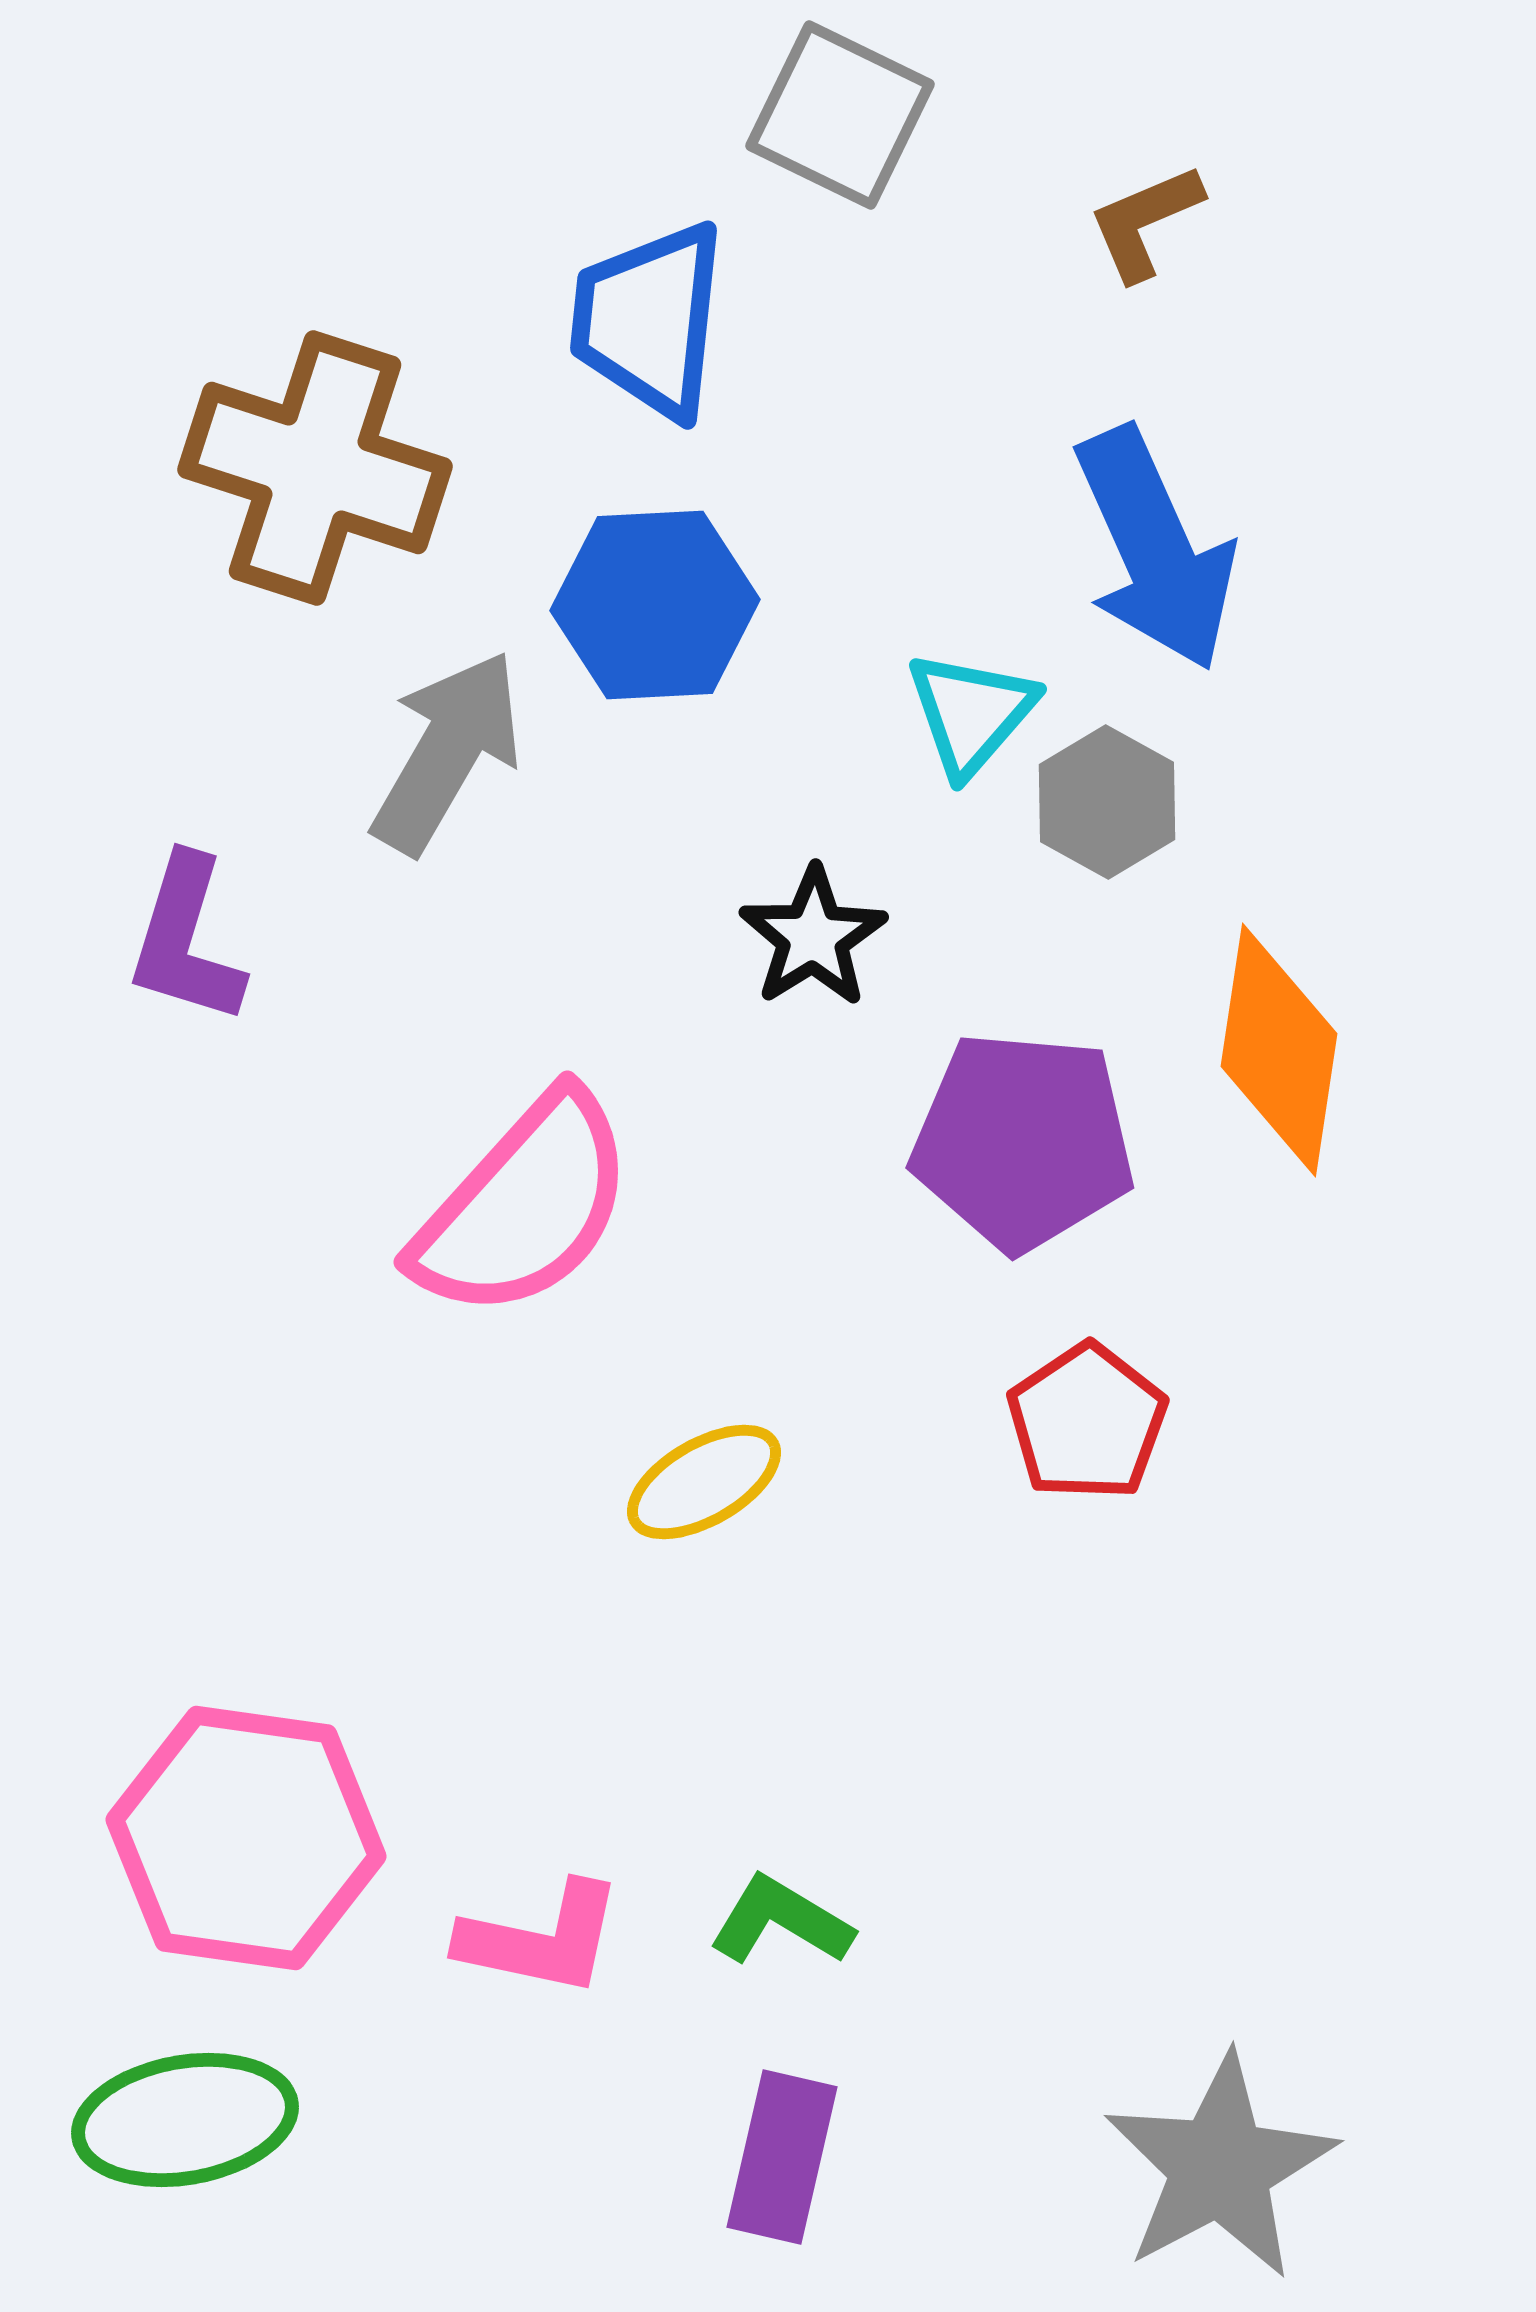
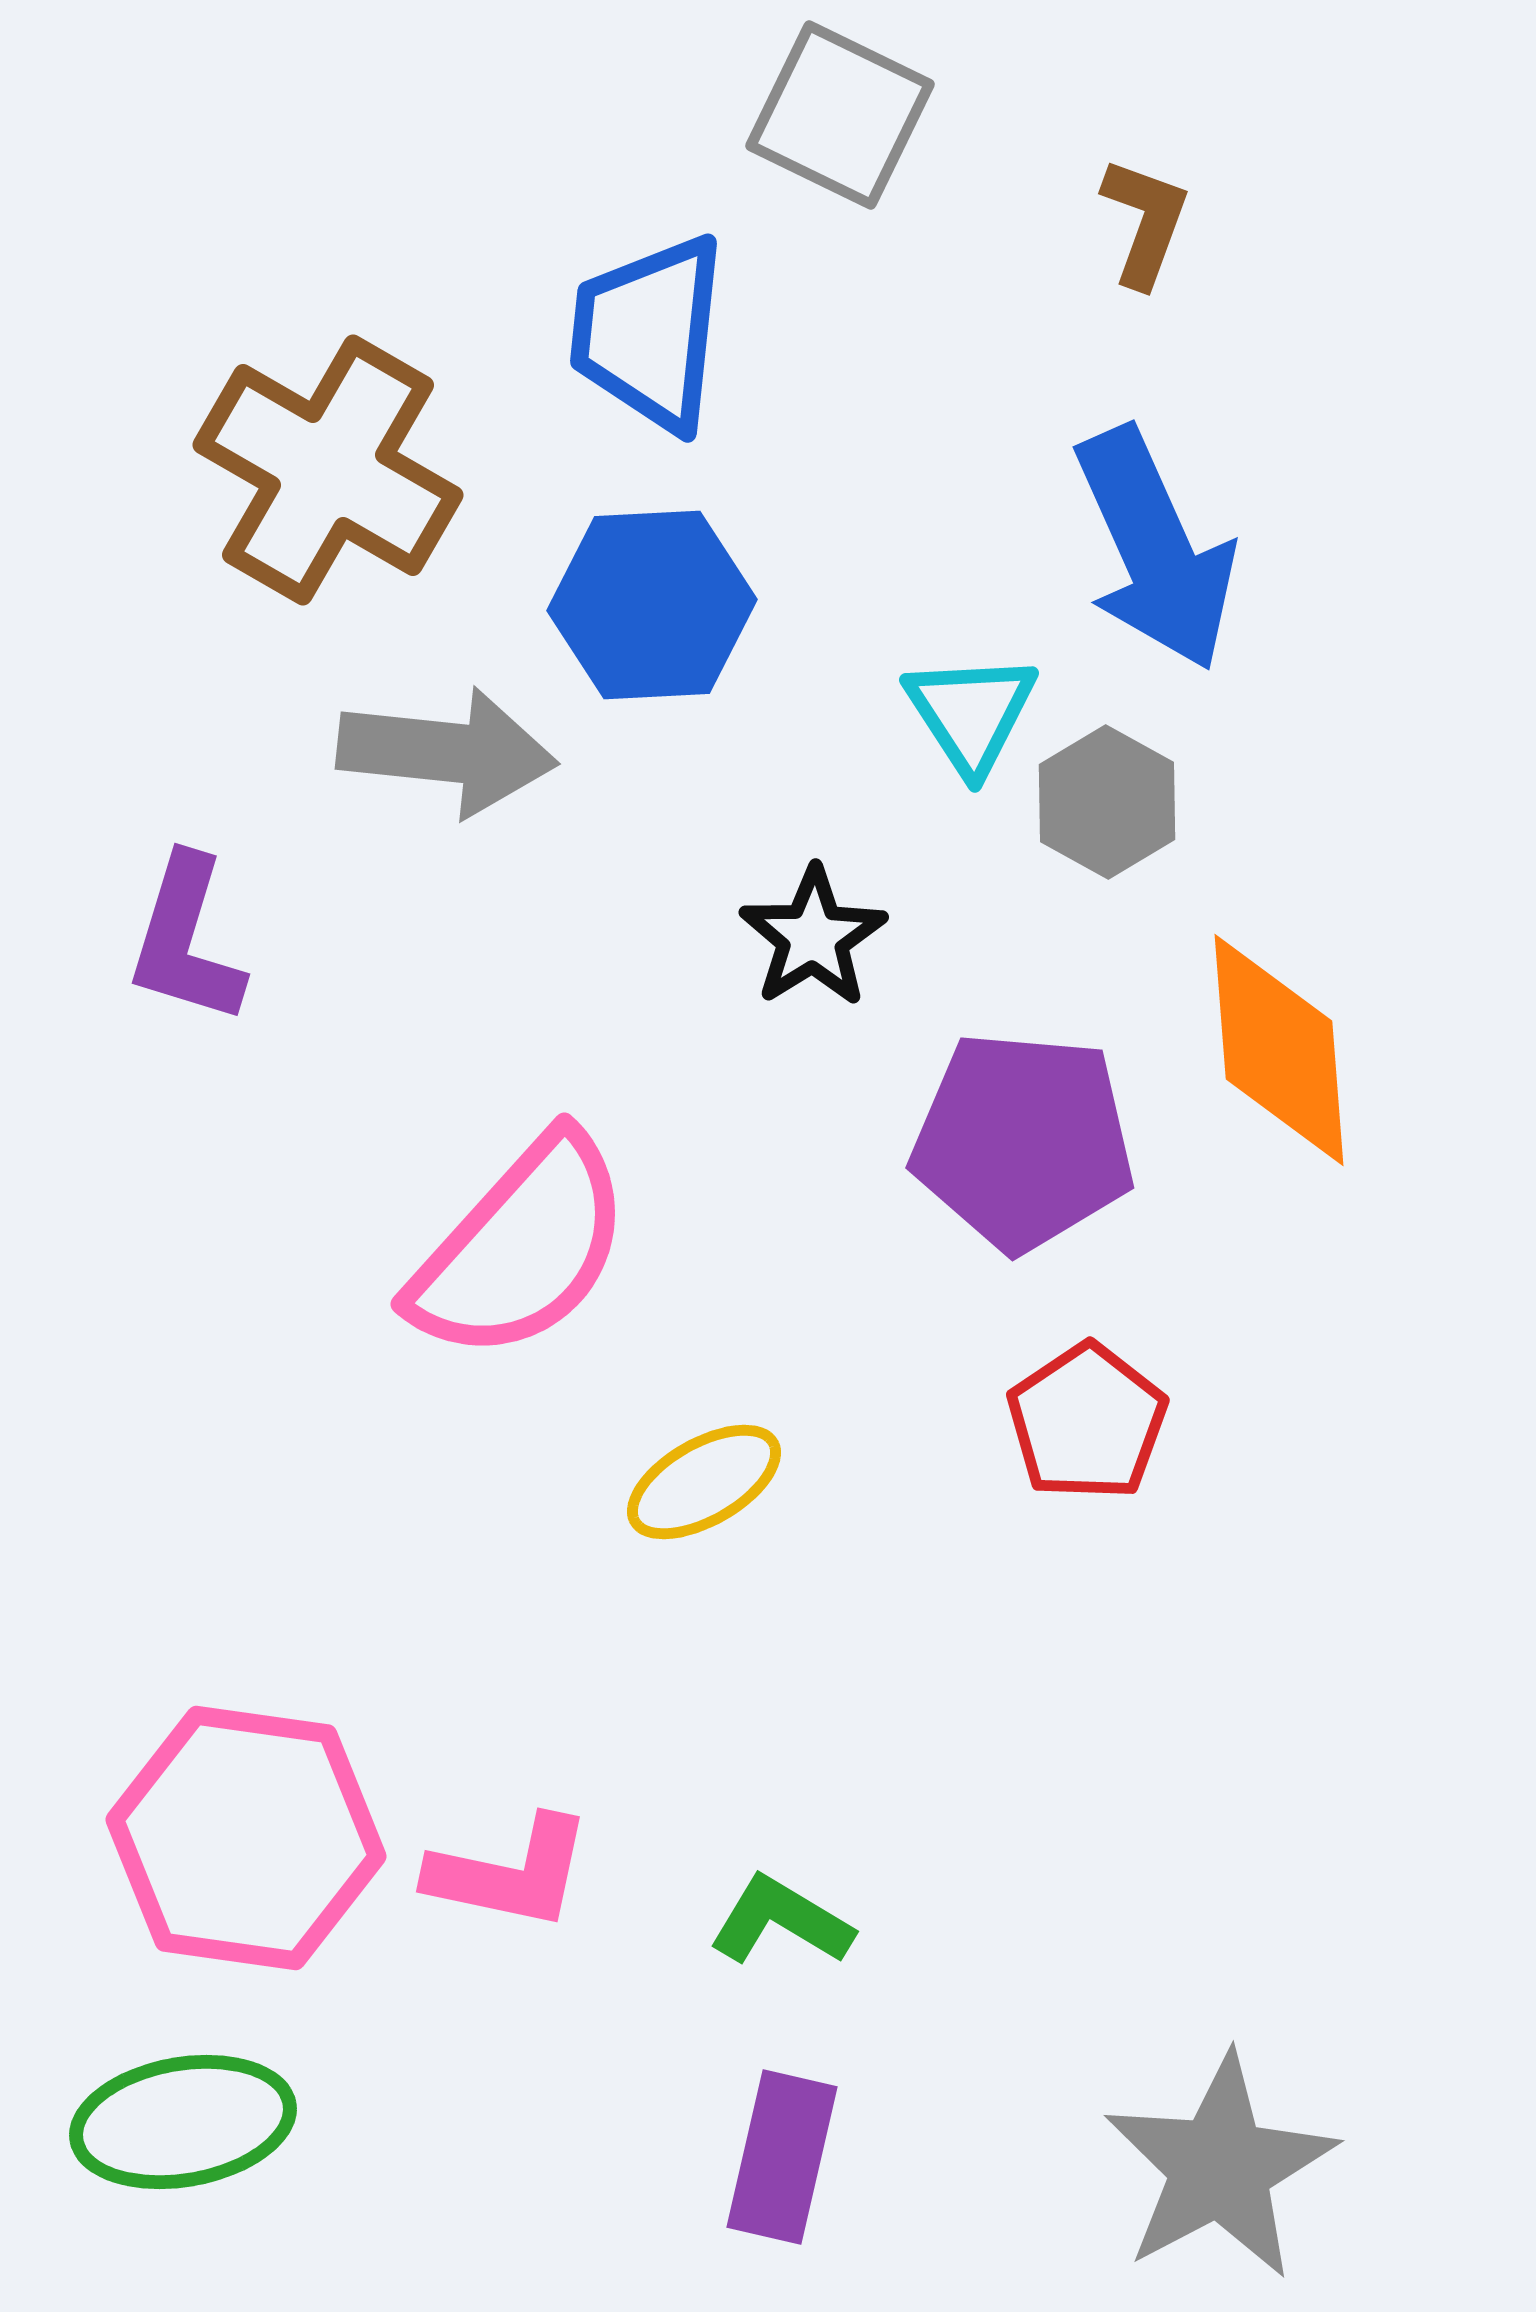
brown L-shape: rotated 133 degrees clockwise
blue trapezoid: moved 13 px down
brown cross: moved 13 px right, 2 px down; rotated 12 degrees clockwise
blue hexagon: moved 3 px left
cyan triangle: rotated 14 degrees counterclockwise
gray arrow: rotated 66 degrees clockwise
orange diamond: rotated 13 degrees counterclockwise
pink semicircle: moved 3 px left, 42 px down
pink L-shape: moved 31 px left, 66 px up
green ellipse: moved 2 px left, 2 px down
